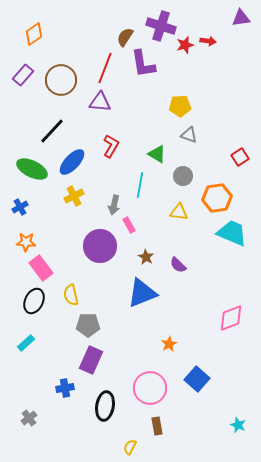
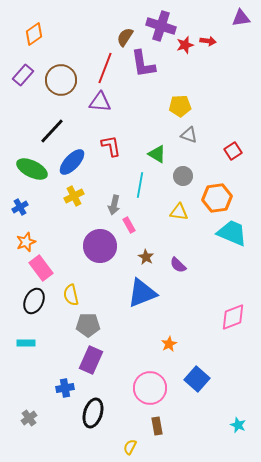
red L-shape at (111, 146): rotated 40 degrees counterclockwise
red square at (240, 157): moved 7 px left, 6 px up
orange star at (26, 242): rotated 24 degrees counterclockwise
pink diamond at (231, 318): moved 2 px right, 1 px up
cyan rectangle at (26, 343): rotated 42 degrees clockwise
black ellipse at (105, 406): moved 12 px left, 7 px down; rotated 8 degrees clockwise
